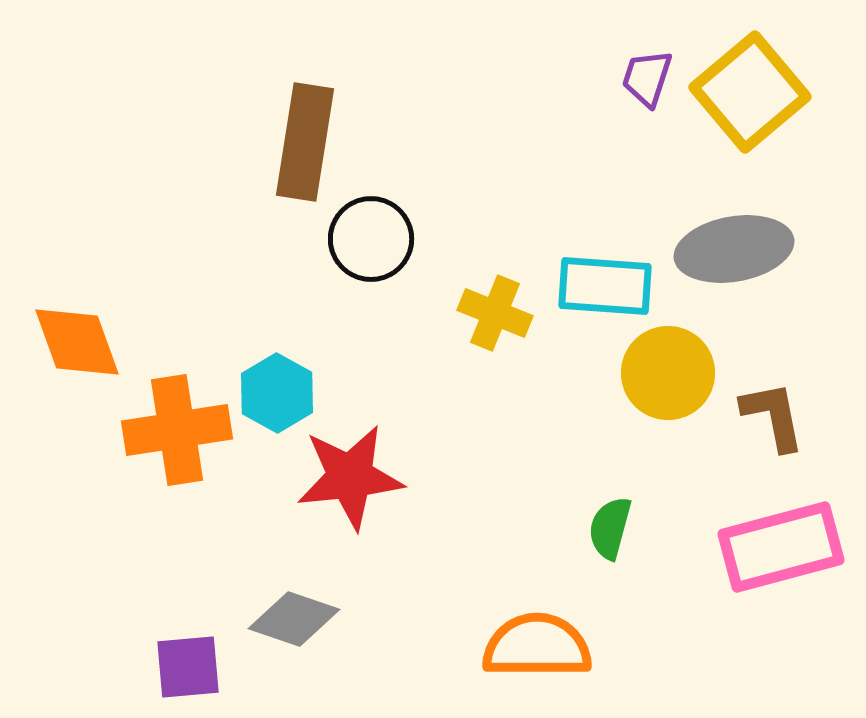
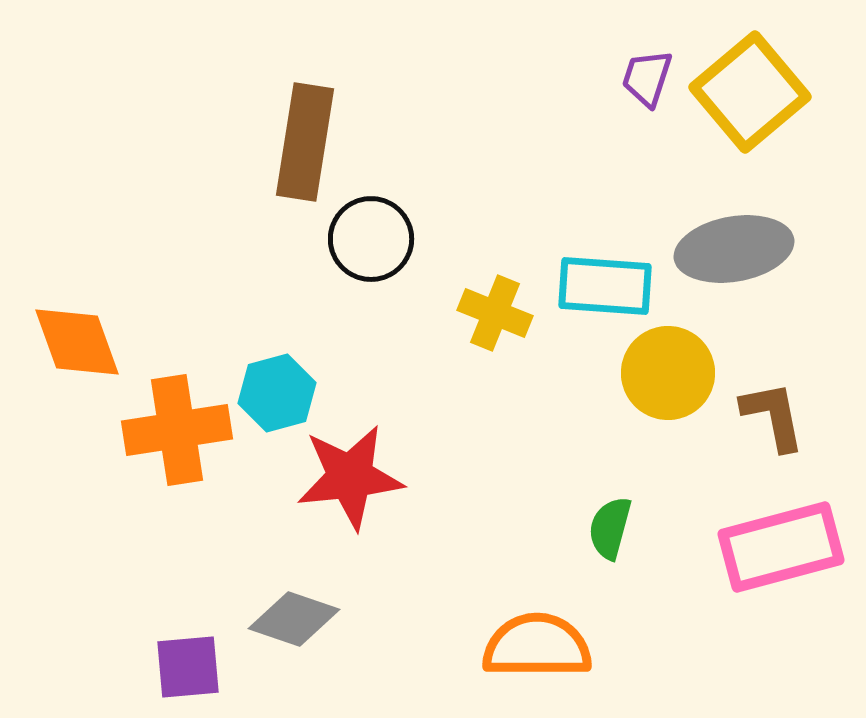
cyan hexagon: rotated 16 degrees clockwise
